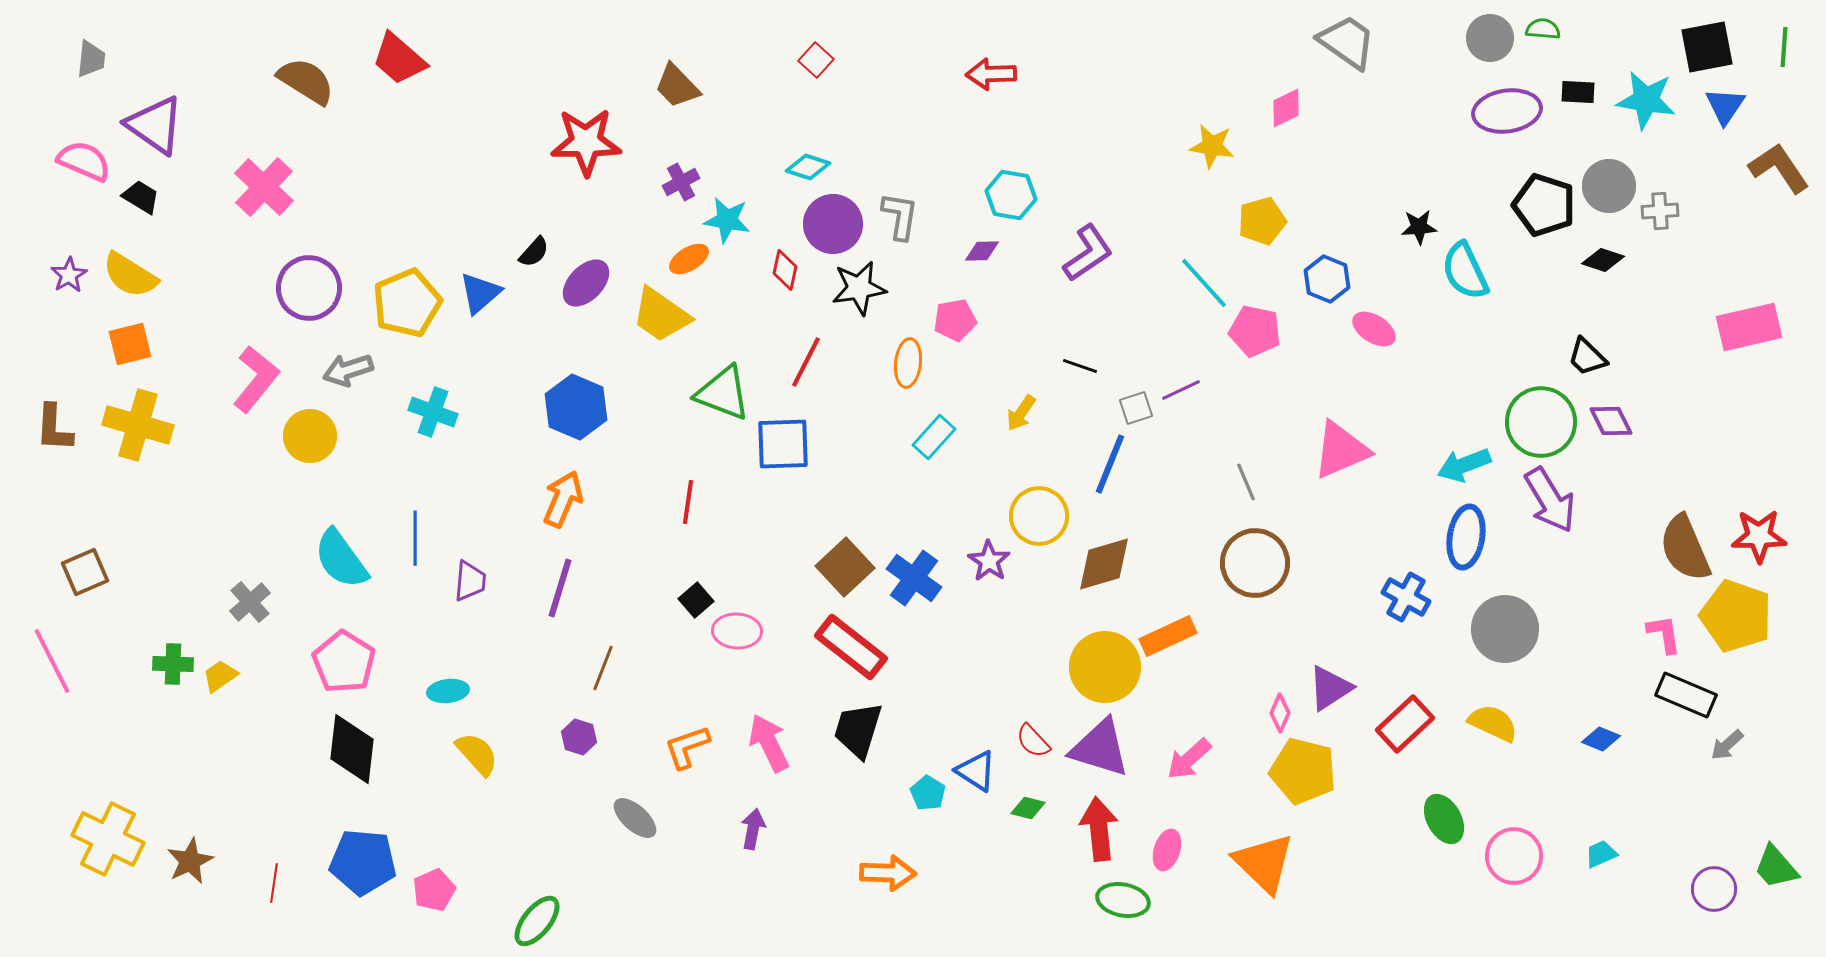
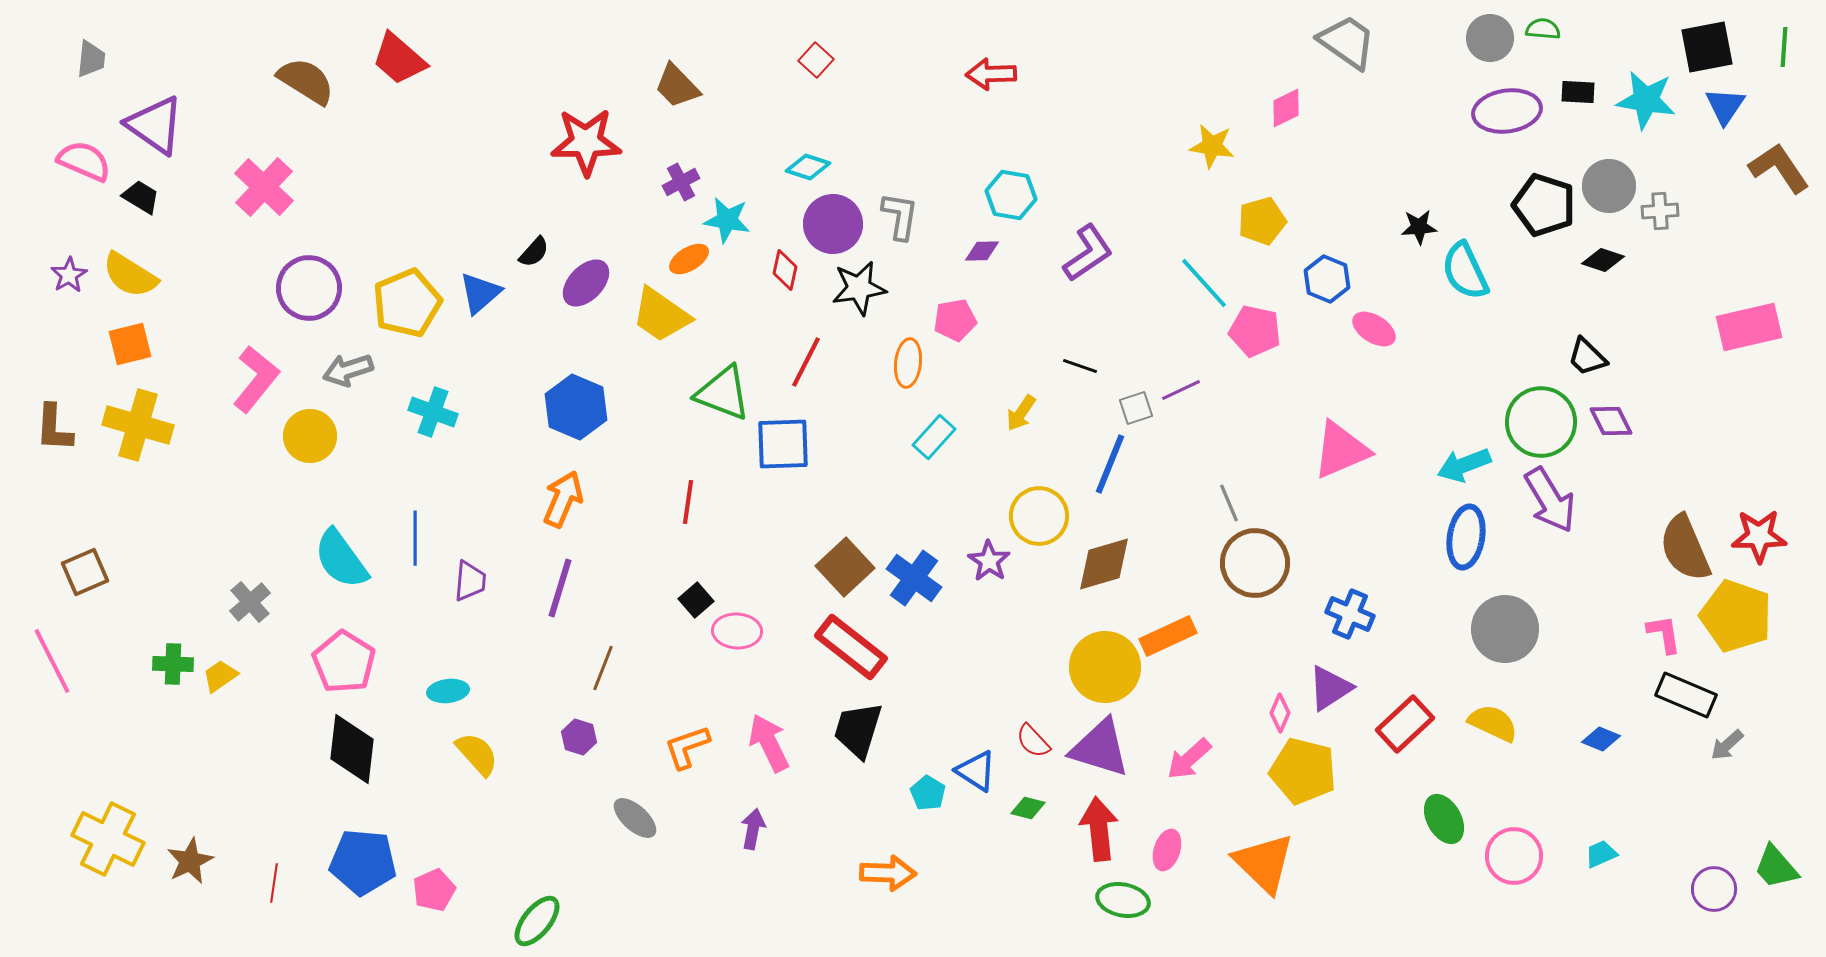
gray line at (1246, 482): moved 17 px left, 21 px down
blue cross at (1406, 597): moved 56 px left, 17 px down; rotated 6 degrees counterclockwise
